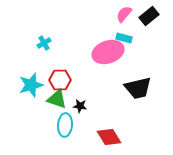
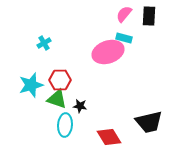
black rectangle: rotated 48 degrees counterclockwise
black trapezoid: moved 11 px right, 34 px down
